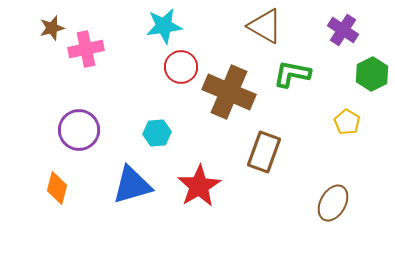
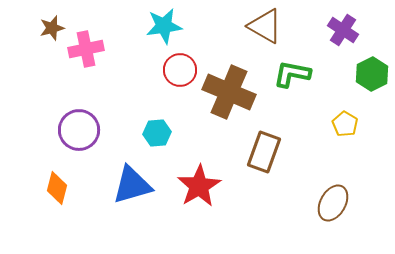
red circle: moved 1 px left, 3 px down
yellow pentagon: moved 2 px left, 2 px down
